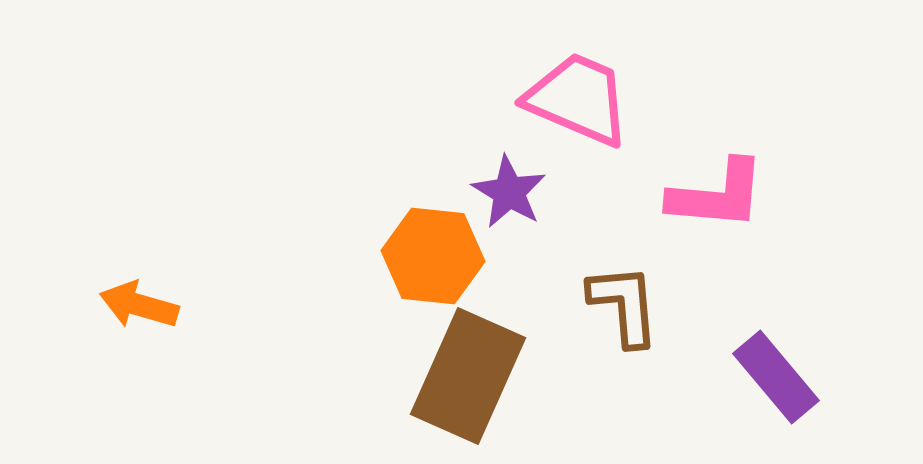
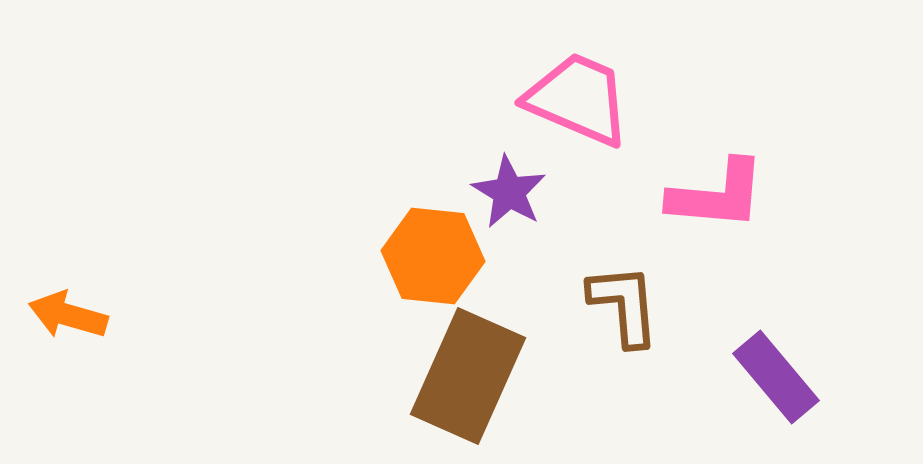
orange arrow: moved 71 px left, 10 px down
